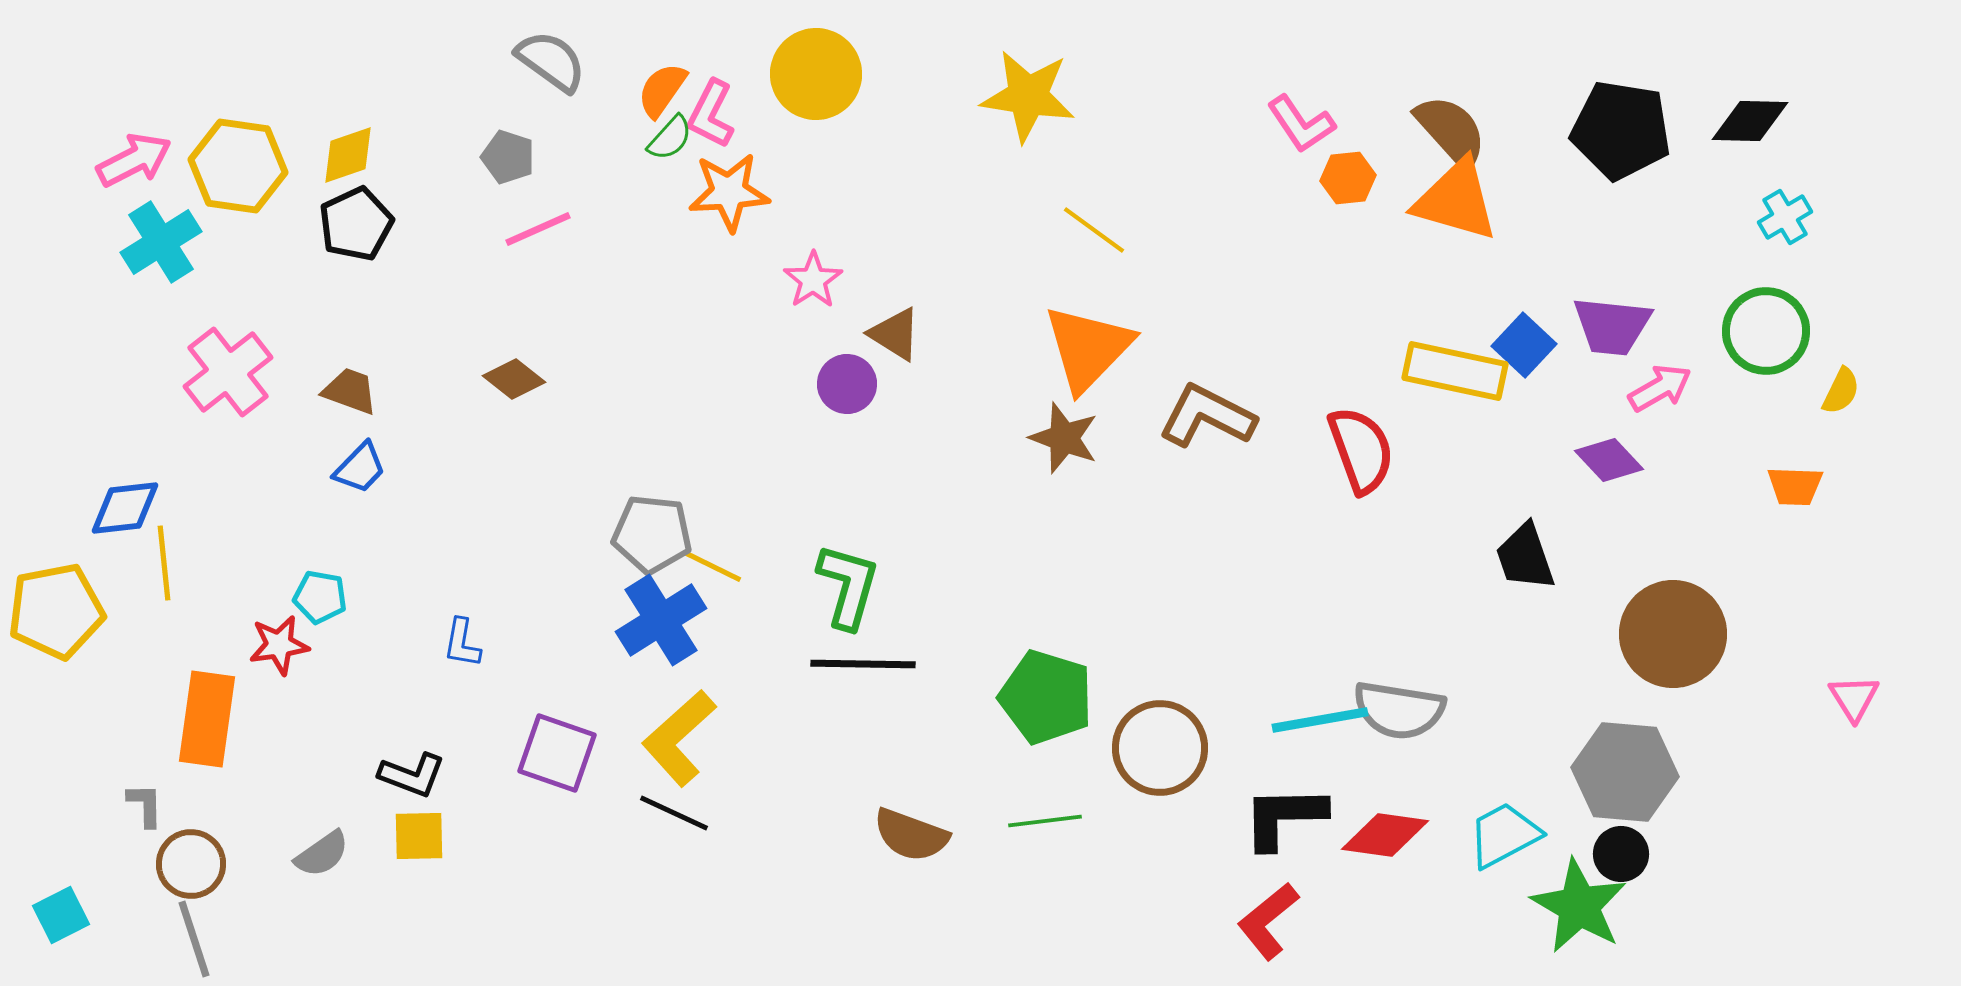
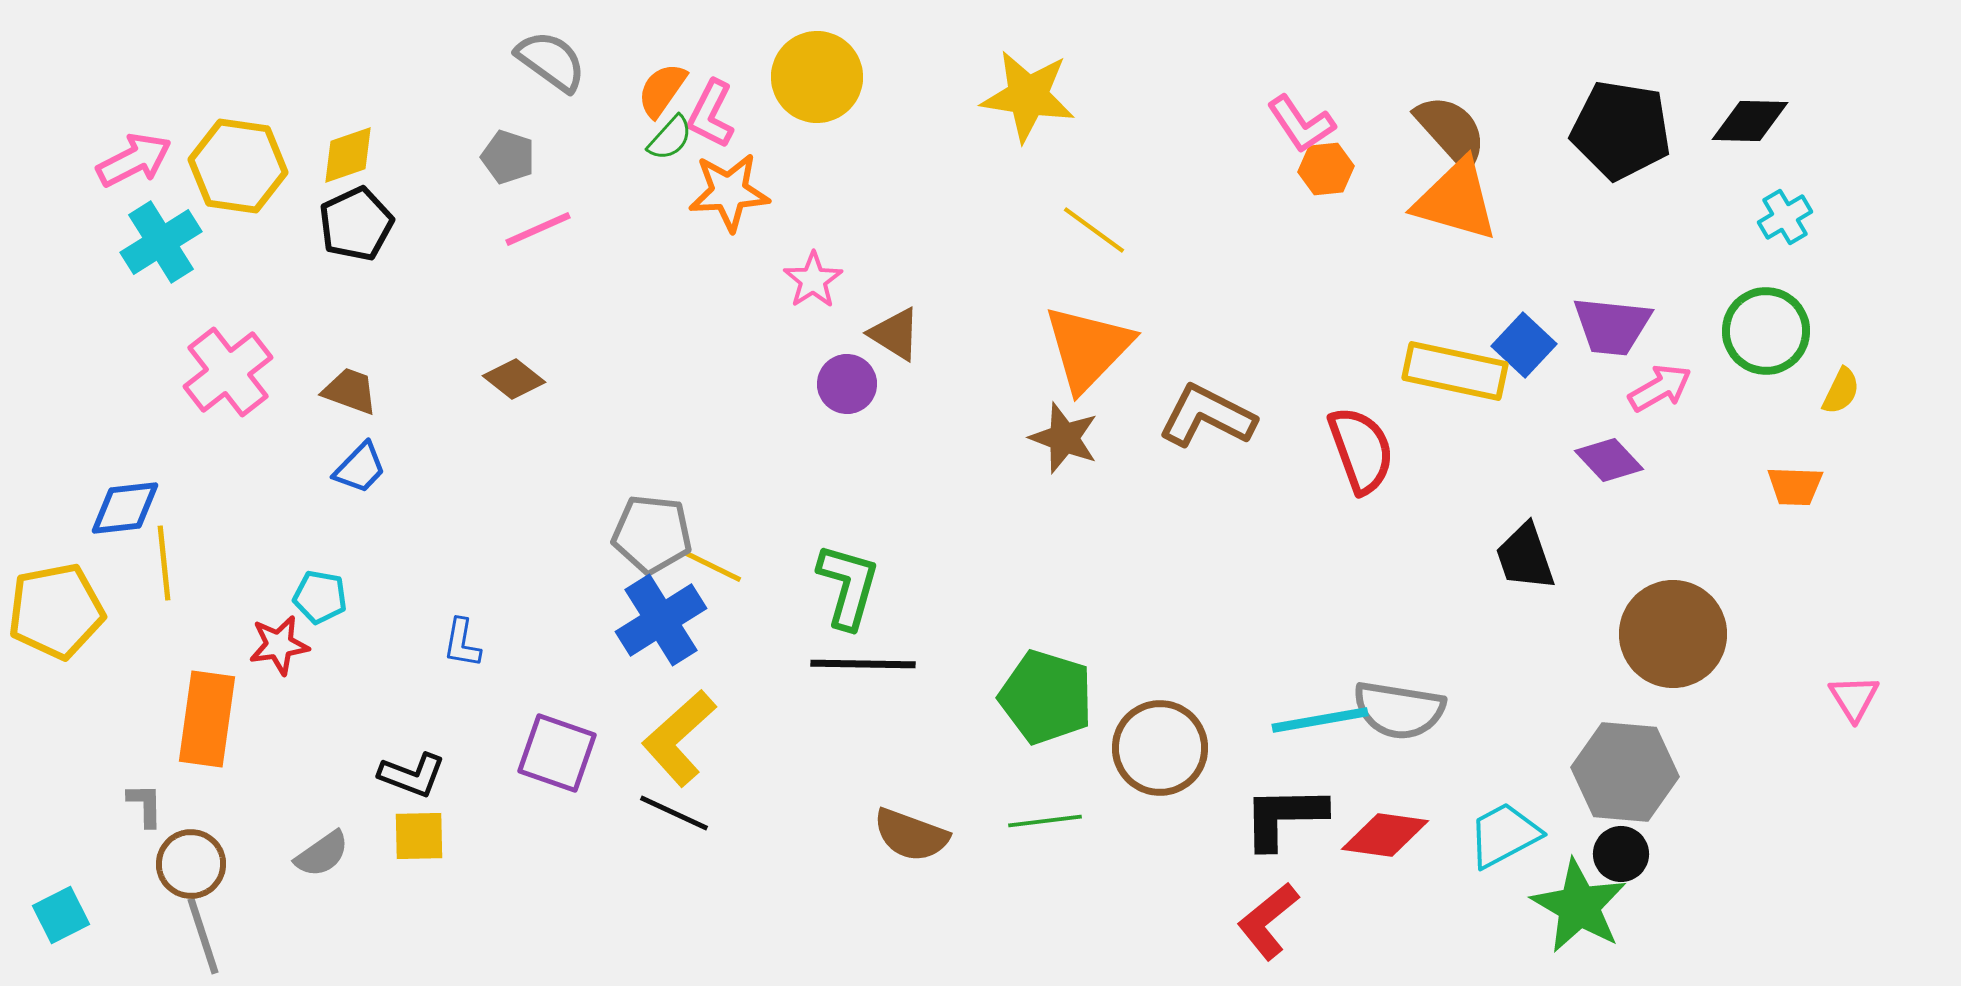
yellow circle at (816, 74): moved 1 px right, 3 px down
orange hexagon at (1348, 178): moved 22 px left, 9 px up
gray line at (194, 939): moved 9 px right, 3 px up
